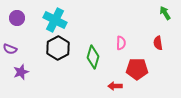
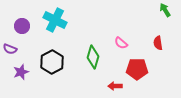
green arrow: moved 3 px up
purple circle: moved 5 px right, 8 px down
pink semicircle: rotated 128 degrees clockwise
black hexagon: moved 6 px left, 14 px down
